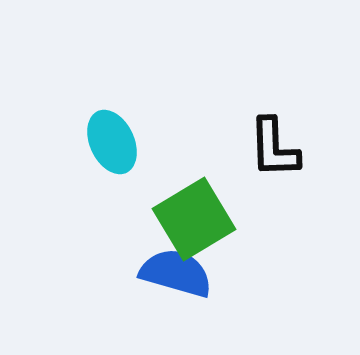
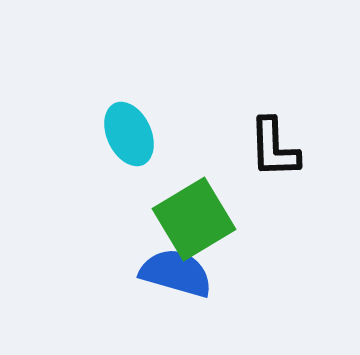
cyan ellipse: moved 17 px right, 8 px up
